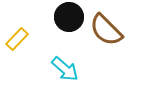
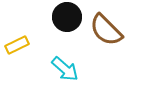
black circle: moved 2 px left
yellow rectangle: moved 6 px down; rotated 20 degrees clockwise
